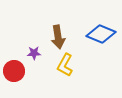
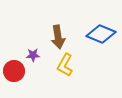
purple star: moved 1 px left, 2 px down
